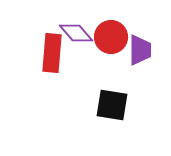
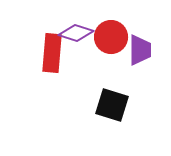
purple diamond: rotated 32 degrees counterclockwise
black square: rotated 8 degrees clockwise
